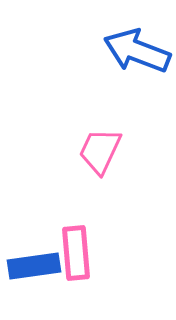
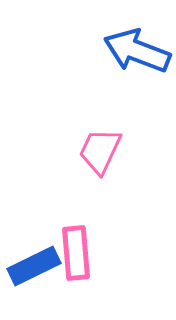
blue rectangle: rotated 18 degrees counterclockwise
